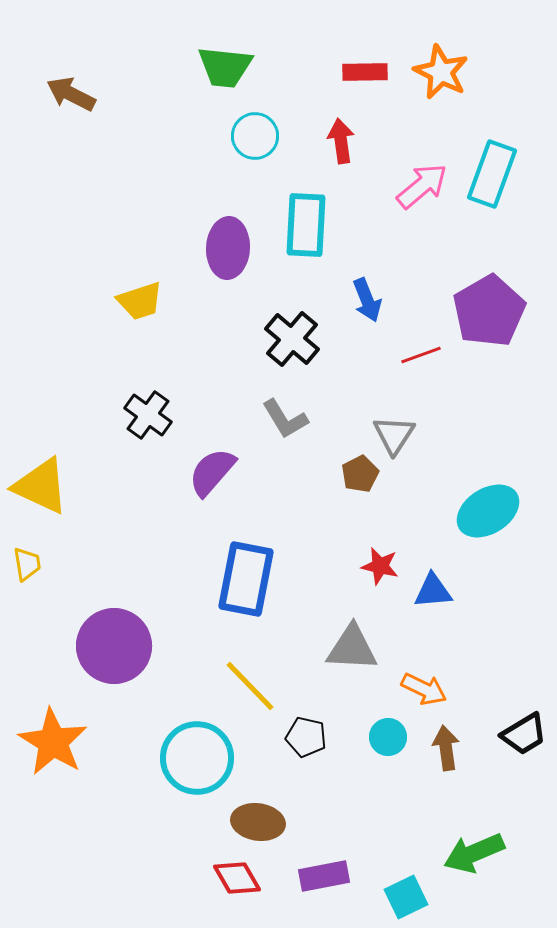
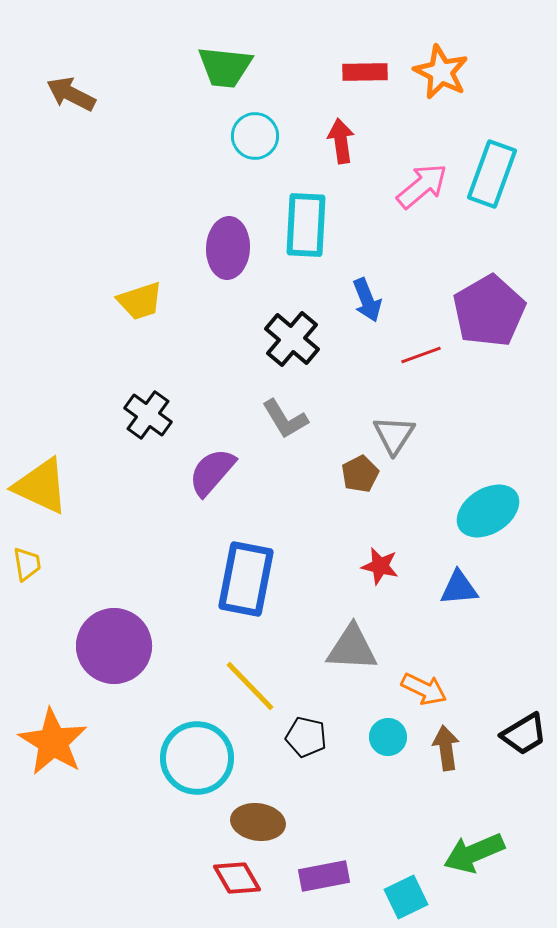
blue triangle at (433, 591): moved 26 px right, 3 px up
